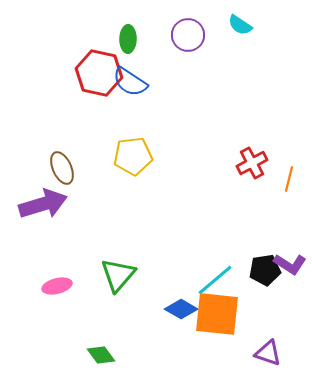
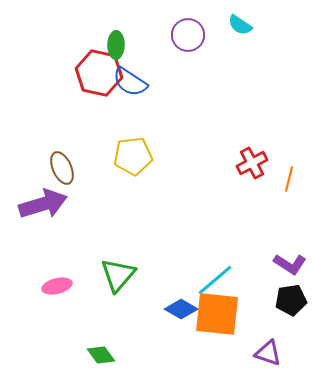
green ellipse: moved 12 px left, 6 px down
black pentagon: moved 26 px right, 30 px down
